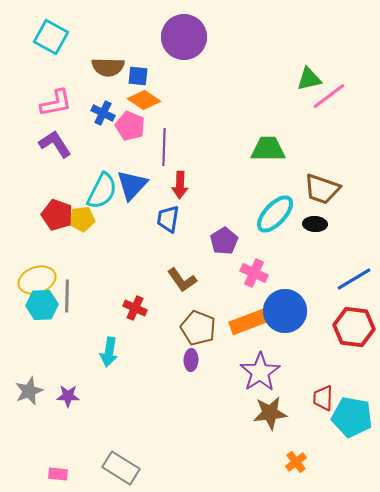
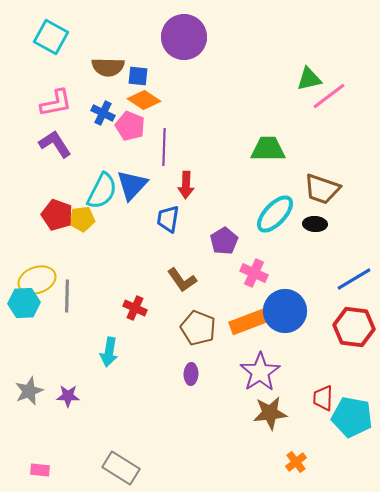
red arrow at (180, 185): moved 6 px right
cyan hexagon at (42, 305): moved 18 px left, 2 px up
purple ellipse at (191, 360): moved 14 px down
pink rectangle at (58, 474): moved 18 px left, 4 px up
